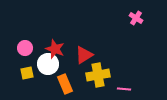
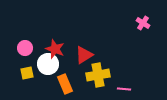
pink cross: moved 7 px right, 5 px down
